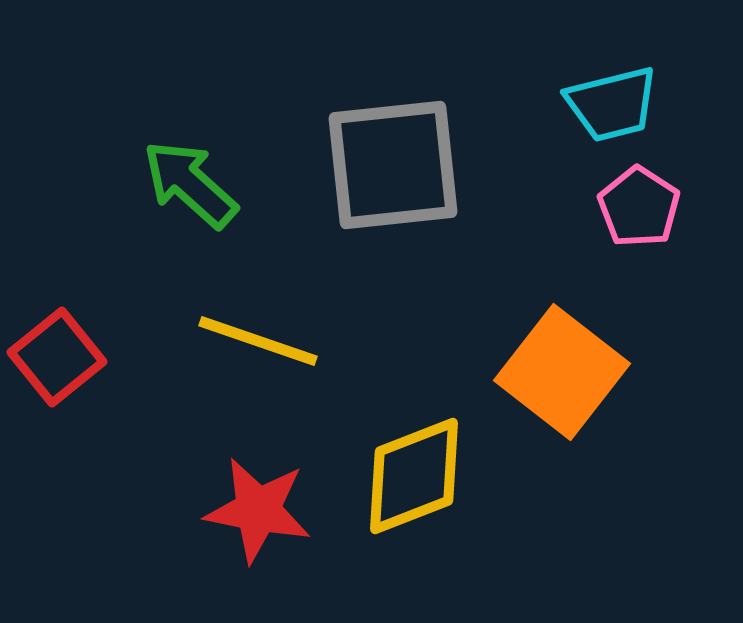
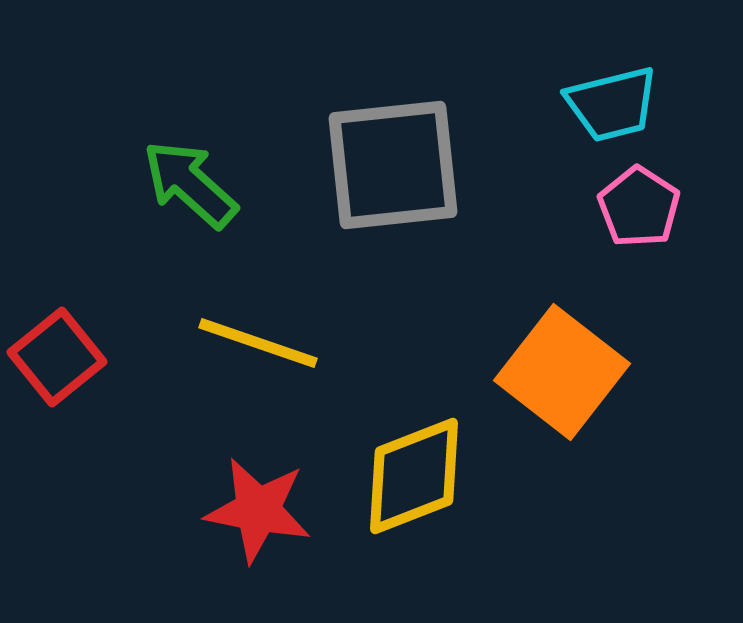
yellow line: moved 2 px down
